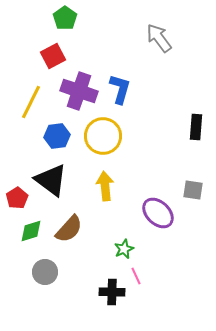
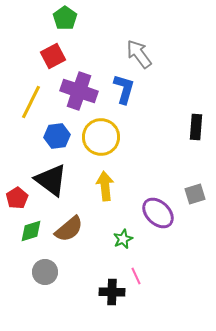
gray arrow: moved 20 px left, 16 px down
blue L-shape: moved 4 px right
yellow circle: moved 2 px left, 1 px down
gray square: moved 2 px right, 4 px down; rotated 25 degrees counterclockwise
brown semicircle: rotated 8 degrees clockwise
green star: moved 1 px left, 10 px up
